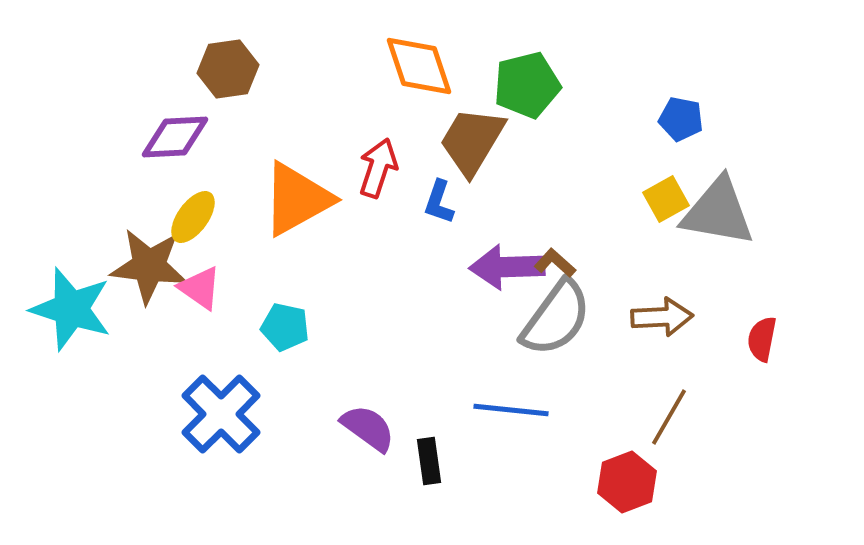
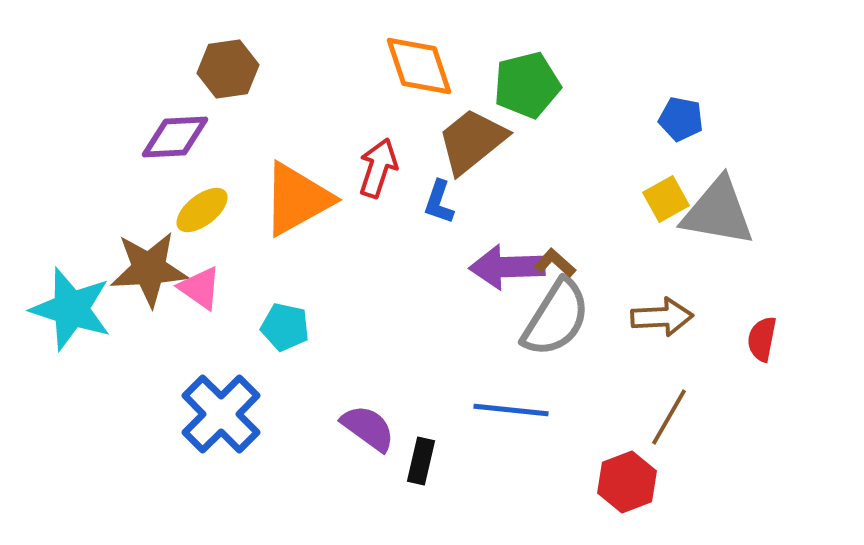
brown trapezoid: rotated 20 degrees clockwise
yellow ellipse: moved 9 px right, 7 px up; rotated 16 degrees clockwise
brown star: moved 3 px down; rotated 10 degrees counterclockwise
gray semicircle: rotated 4 degrees counterclockwise
black rectangle: moved 8 px left; rotated 21 degrees clockwise
